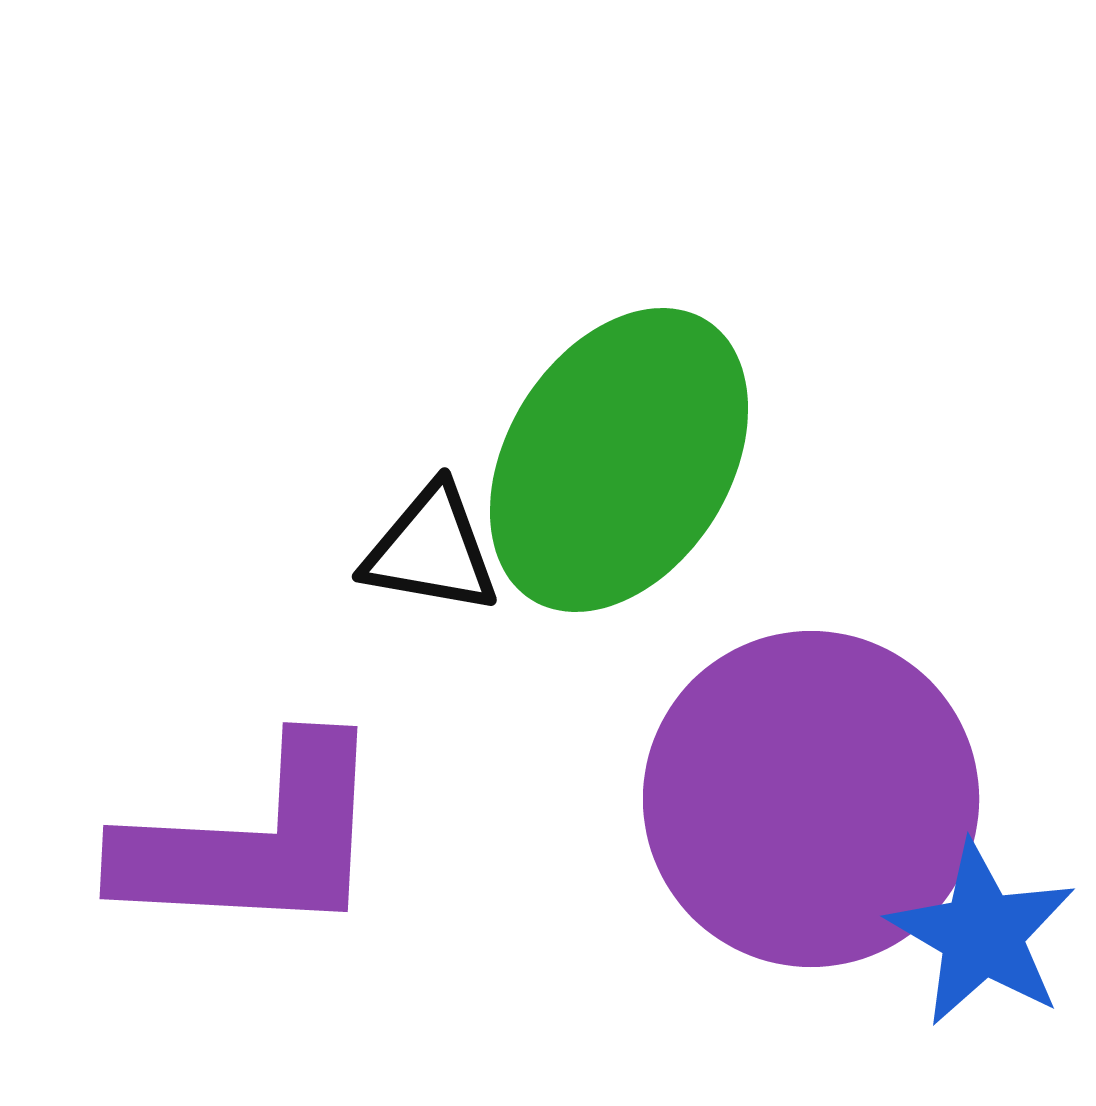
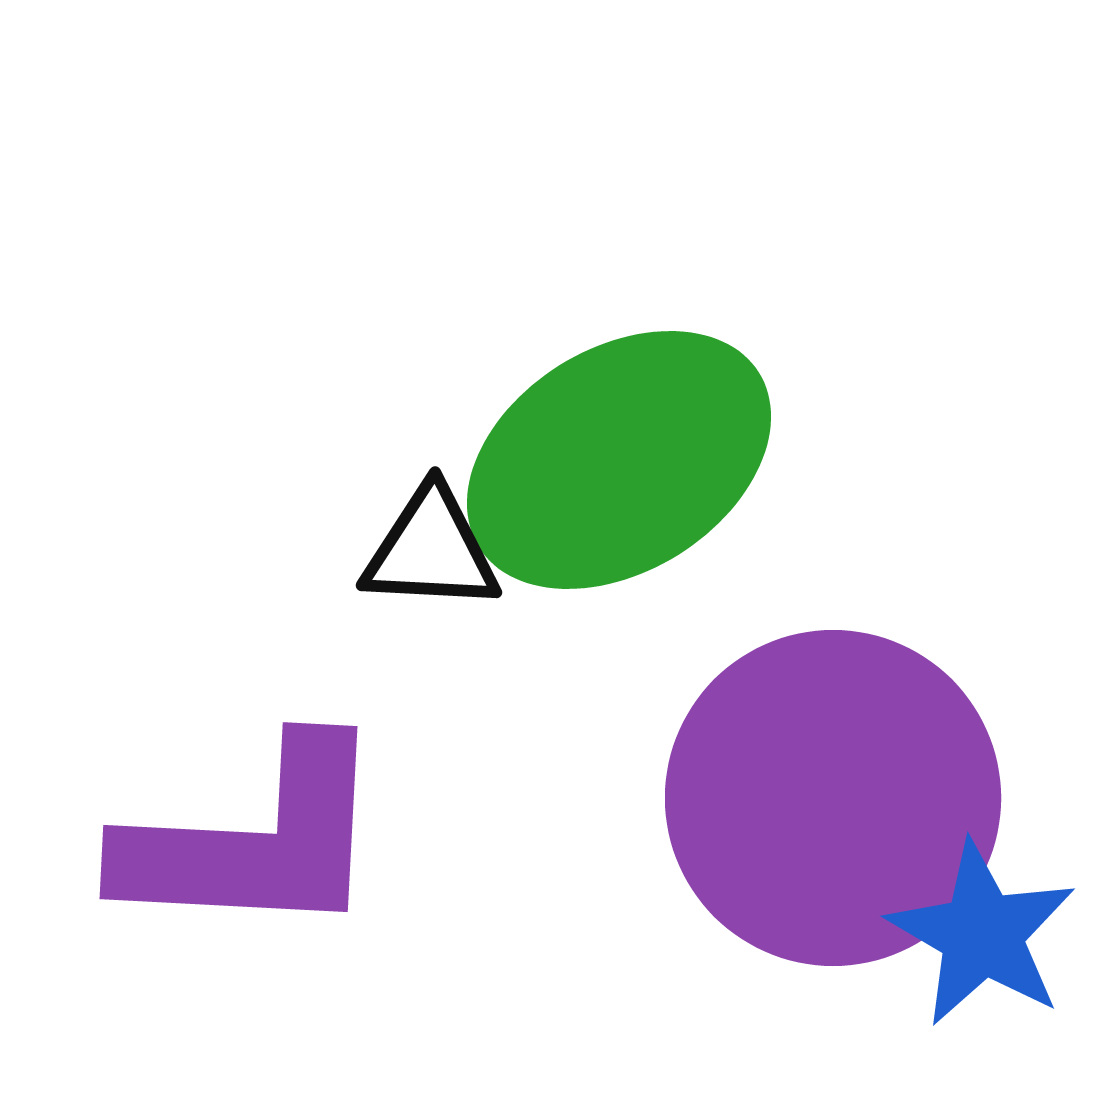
green ellipse: rotated 26 degrees clockwise
black triangle: rotated 7 degrees counterclockwise
purple circle: moved 22 px right, 1 px up
